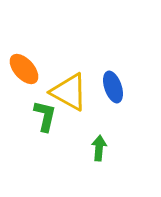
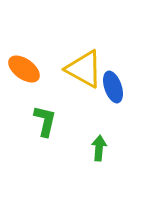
orange ellipse: rotated 12 degrees counterclockwise
yellow triangle: moved 15 px right, 23 px up
green L-shape: moved 5 px down
